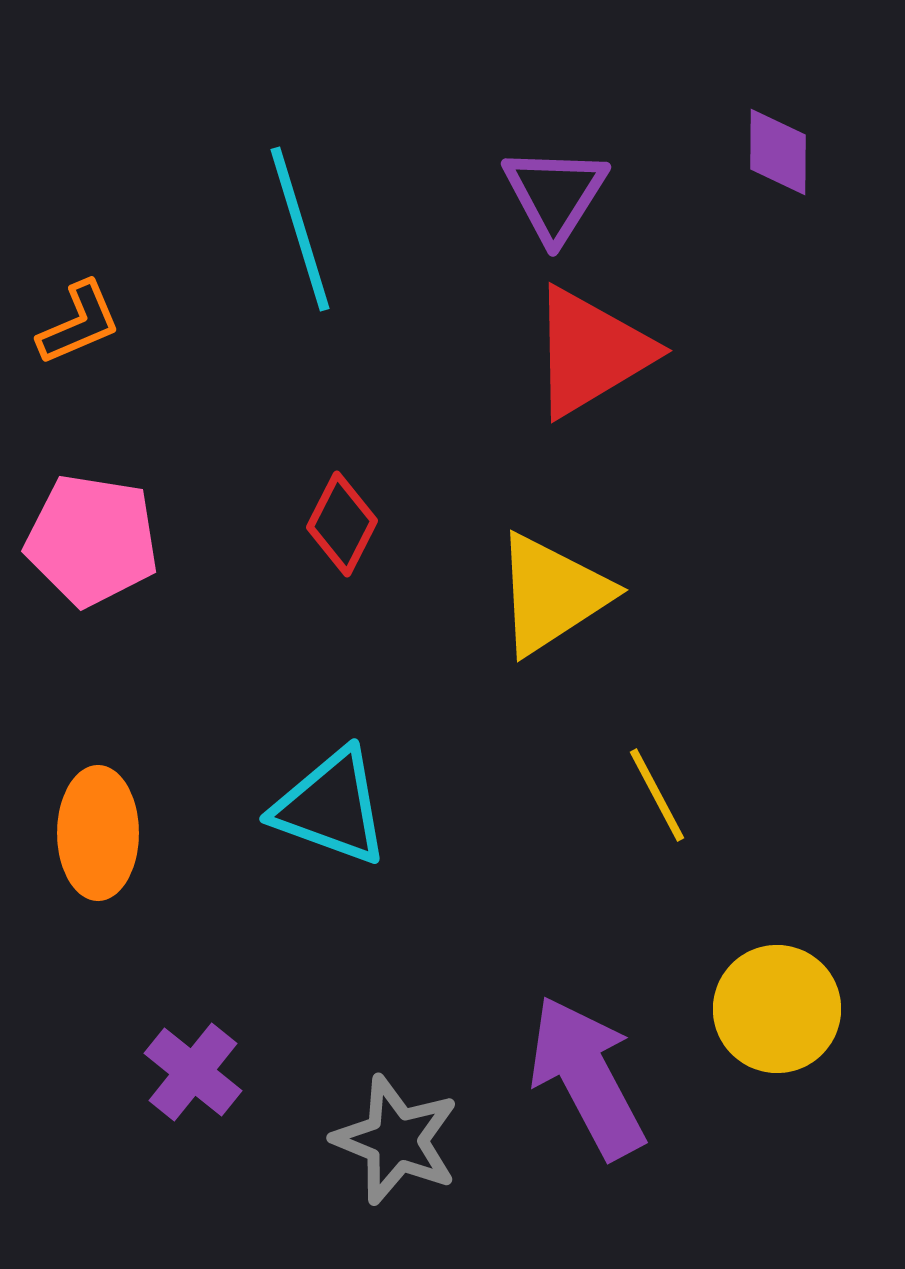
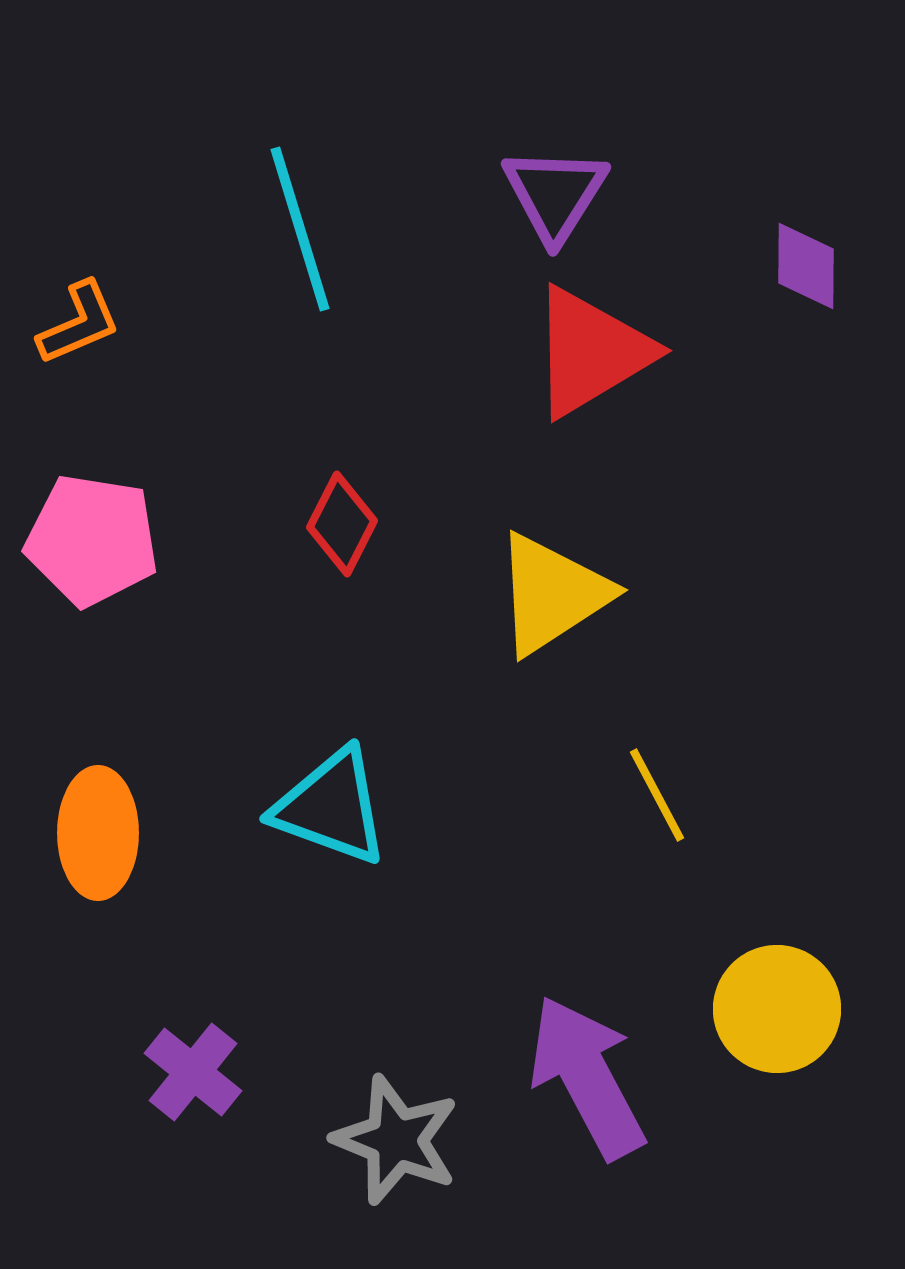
purple diamond: moved 28 px right, 114 px down
